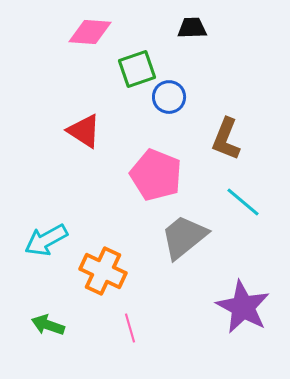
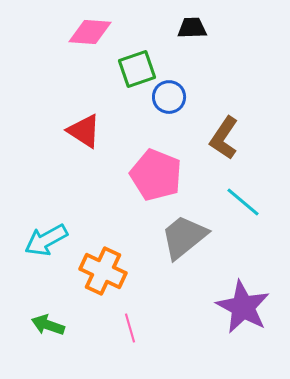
brown L-shape: moved 2 px left, 1 px up; rotated 12 degrees clockwise
